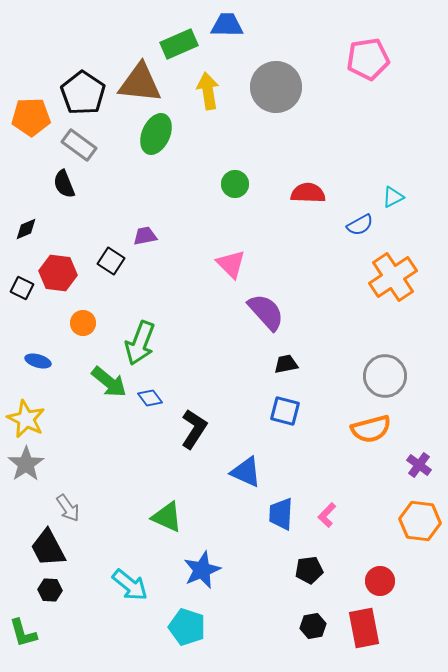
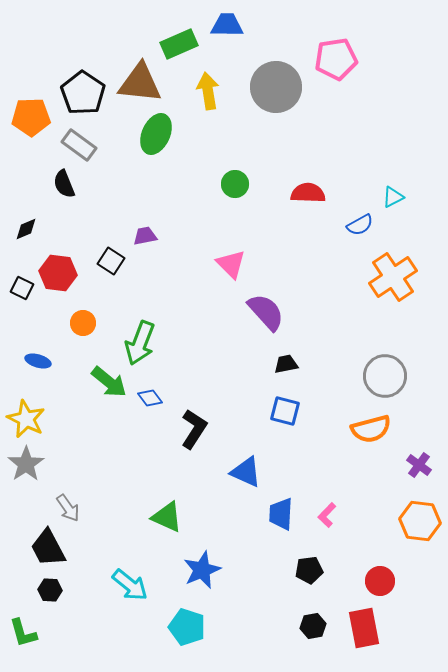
pink pentagon at (368, 59): moved 32 px left
